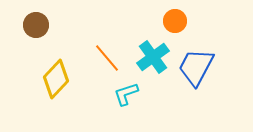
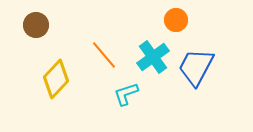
orange circle: moved 1 px right, 1 px up
orange line: moved 3 px left, 3 px up
